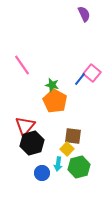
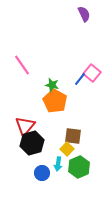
green hexagon: rotated 10 degrees counterclockwise
